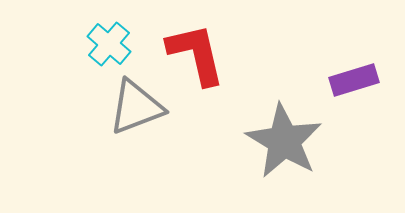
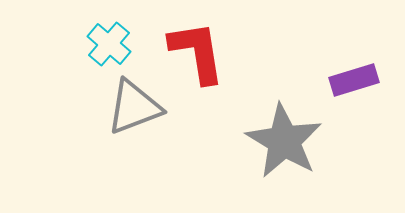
red L-shape: moved 1 px right, 2 px up; rotated 4 degrees clockwise
gray triangle: moved 2 px left
